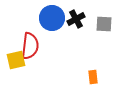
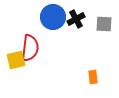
blue circle: moved 1 px right, 1 px up
red semicircle: moved 2 px down
